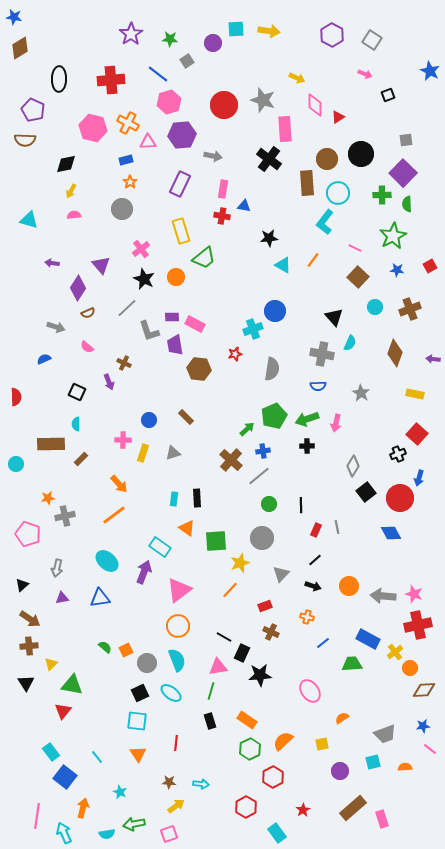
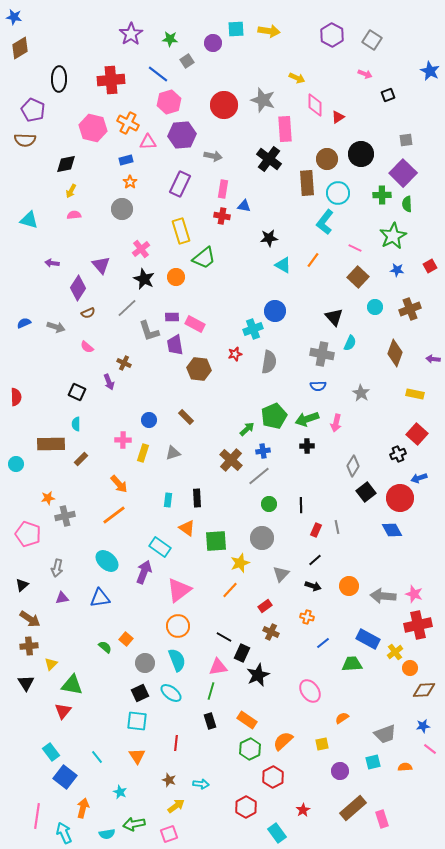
blue semicircle at (44, 359): moved 20 px left, 36 px up
gray semicircle at (272, 369): moved 3 px left, 7 px up
blue arrow at (419, 478): rotated 56 degrees clockwise
cyan rectangle at (174, 499): moved 6 px left, 1 px down
blue diamond at (391, 533): moved 1 px right, 3 px up
red rectangle at (265, 606): rotated 16 degrees counterclockwise
orange square at (126, 650): moved 11 px up; rotated 24 degrees counterclockwise
gray circle at (147, 663): moved 2 px left
black star at (260, 675): moved 2 px left; rotated 20 degrees counterclockwise
orange triangle at (138, 754): moved 1 px left, 2 px down
brown star at (169, 782): moved 2 px up; rotated 16 degrees clockwise
